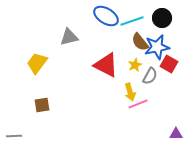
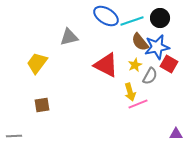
black circle: moved 2 px left
